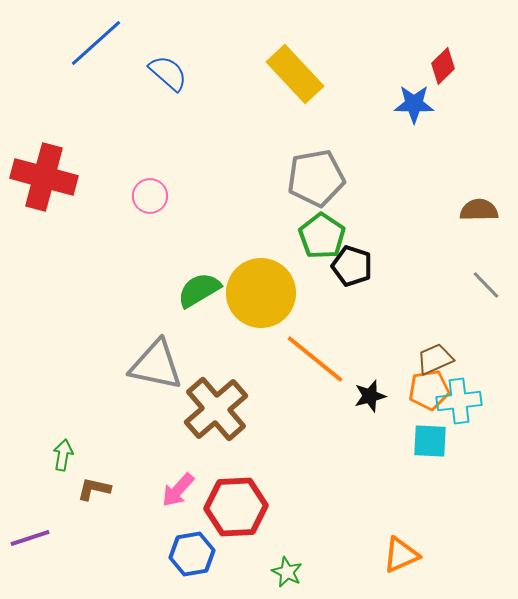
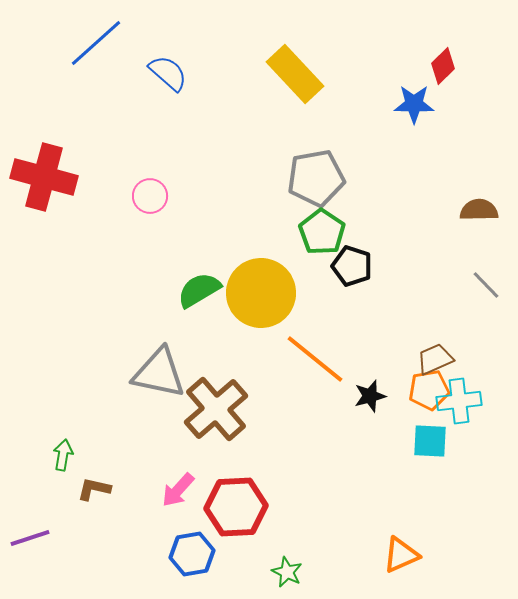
green pentagon: moved 4 px up
gray triangle: moved 3 px right, 8 px down
